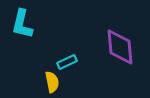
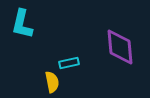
cyan rectangle: moved 2 px right, 1 px down; rotated 12 degrees clockwise
